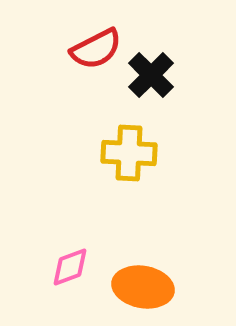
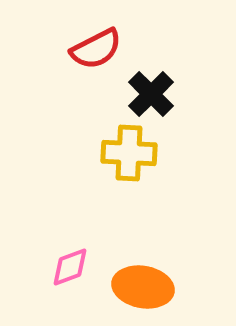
black cross: moved 19 px down
